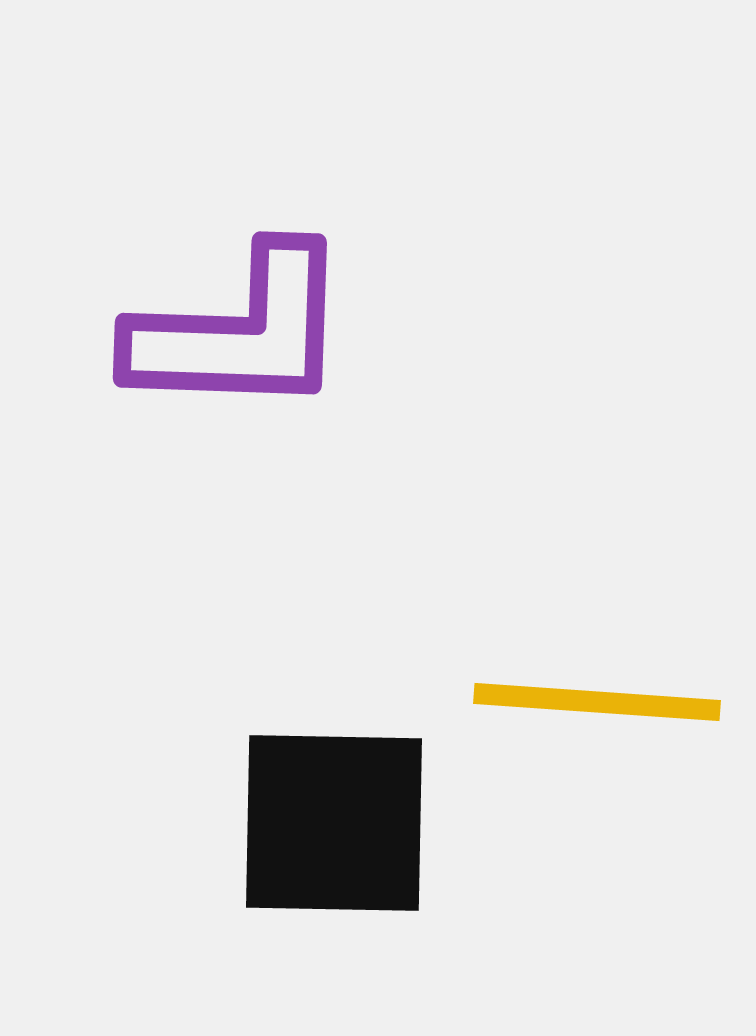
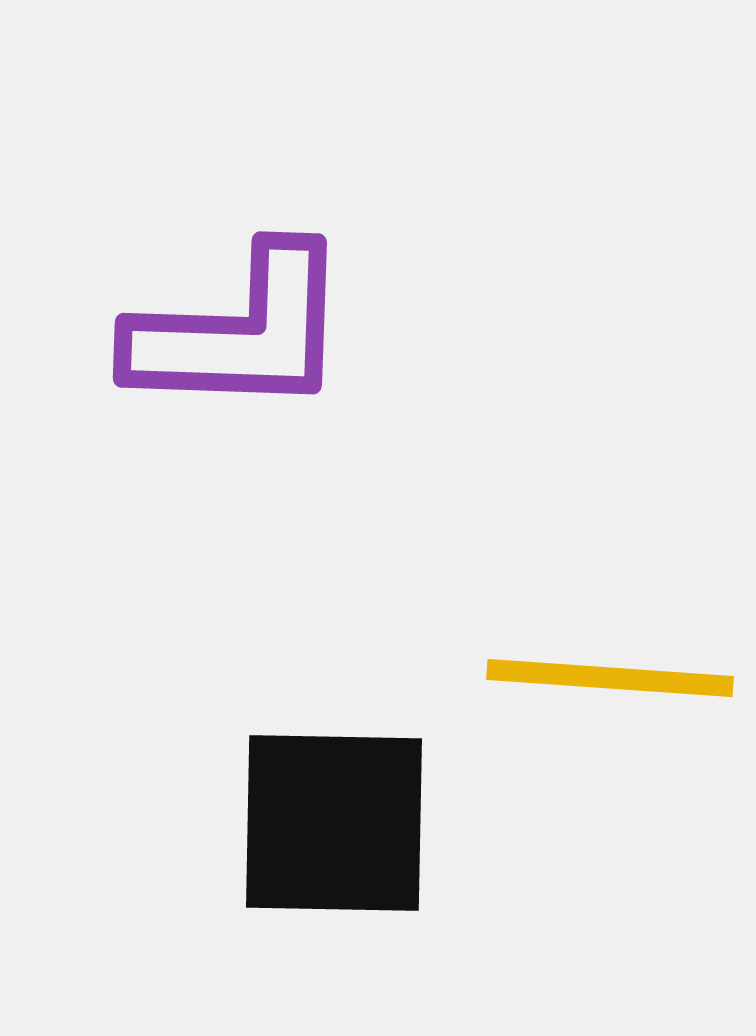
yellow line: moved 13 px right, 24 px up
